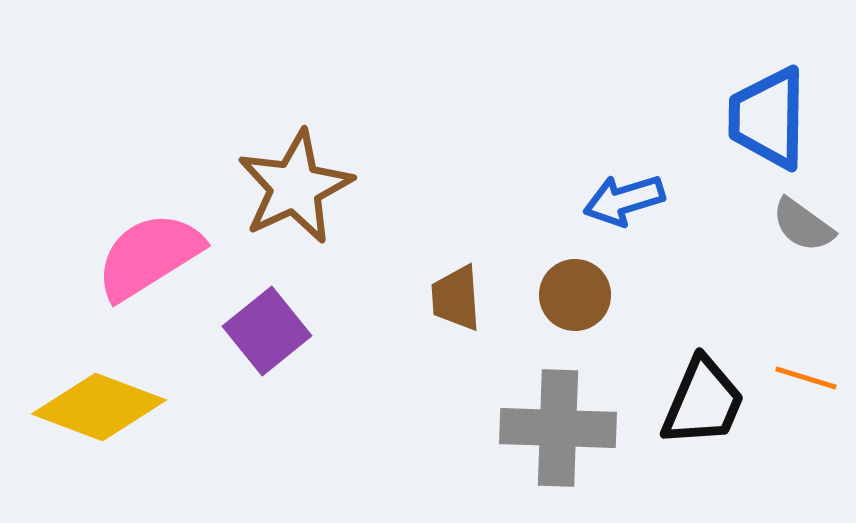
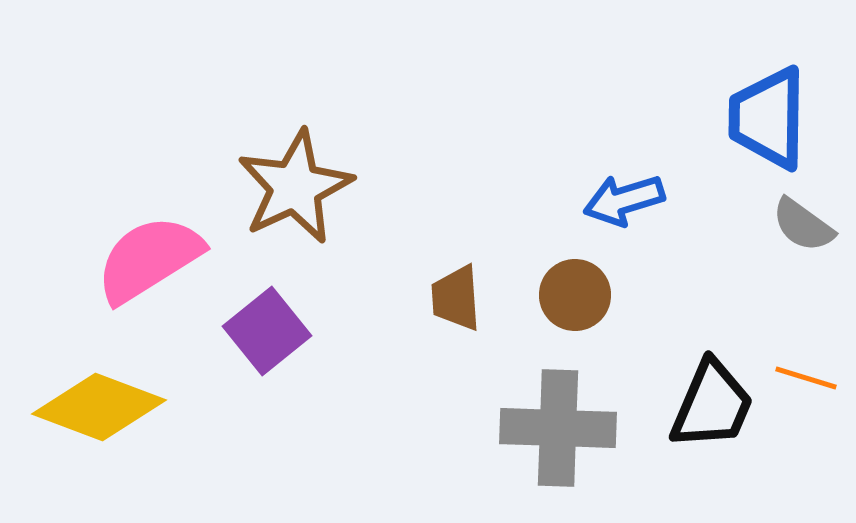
pink semicircle: moved 3 px down
black trapezoid: moved 9 px right, 3 px down
